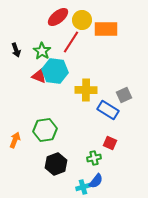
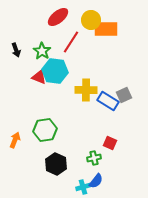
yellow circle: moved 9 px right
red triangle: moved 1 px down
blue rectangle: moved 9 px up
black hexagon: rotated 15 degrees counterclockwise
